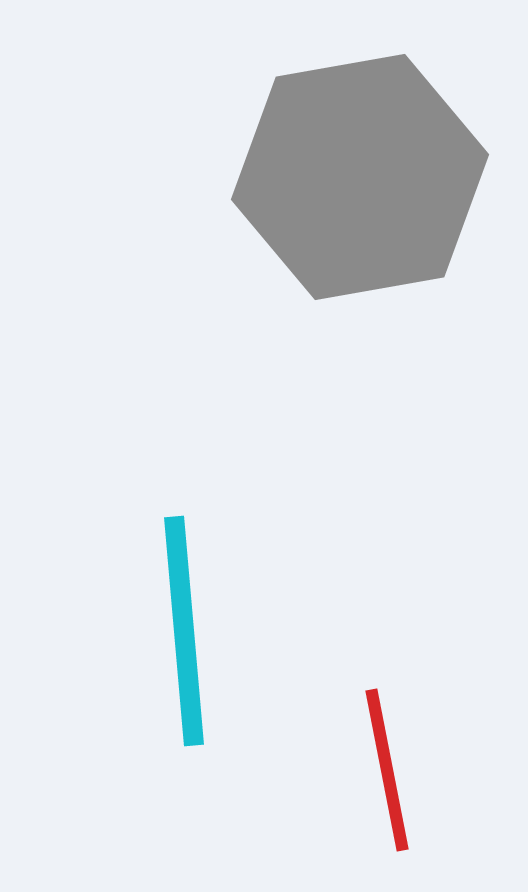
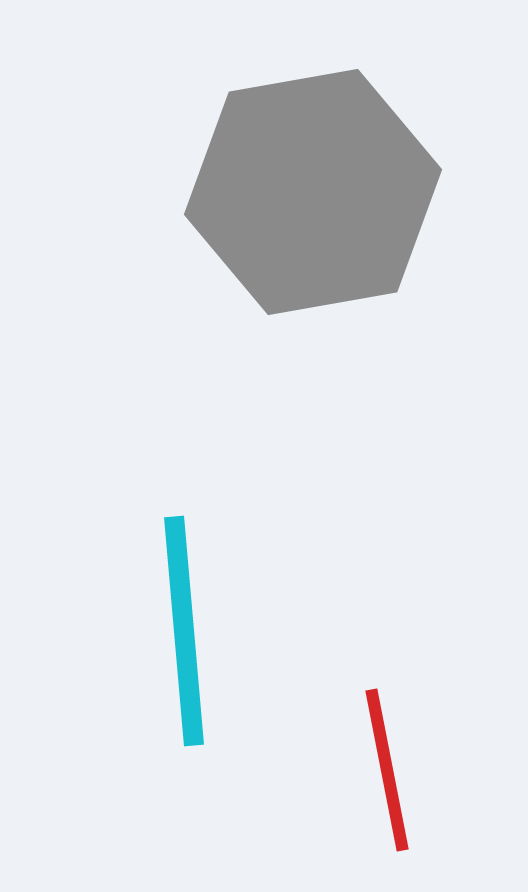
gray hexagon: moved 47 px left, 15 px down
